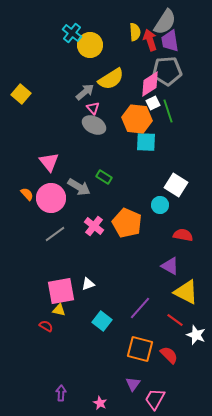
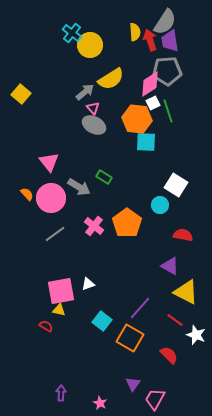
orange pentagon at (127, 223): rotated 12 degrees clockwise
orange square at (140, 349): moved 10 px left, 11 px up; rotated 16 degrees clockwise
